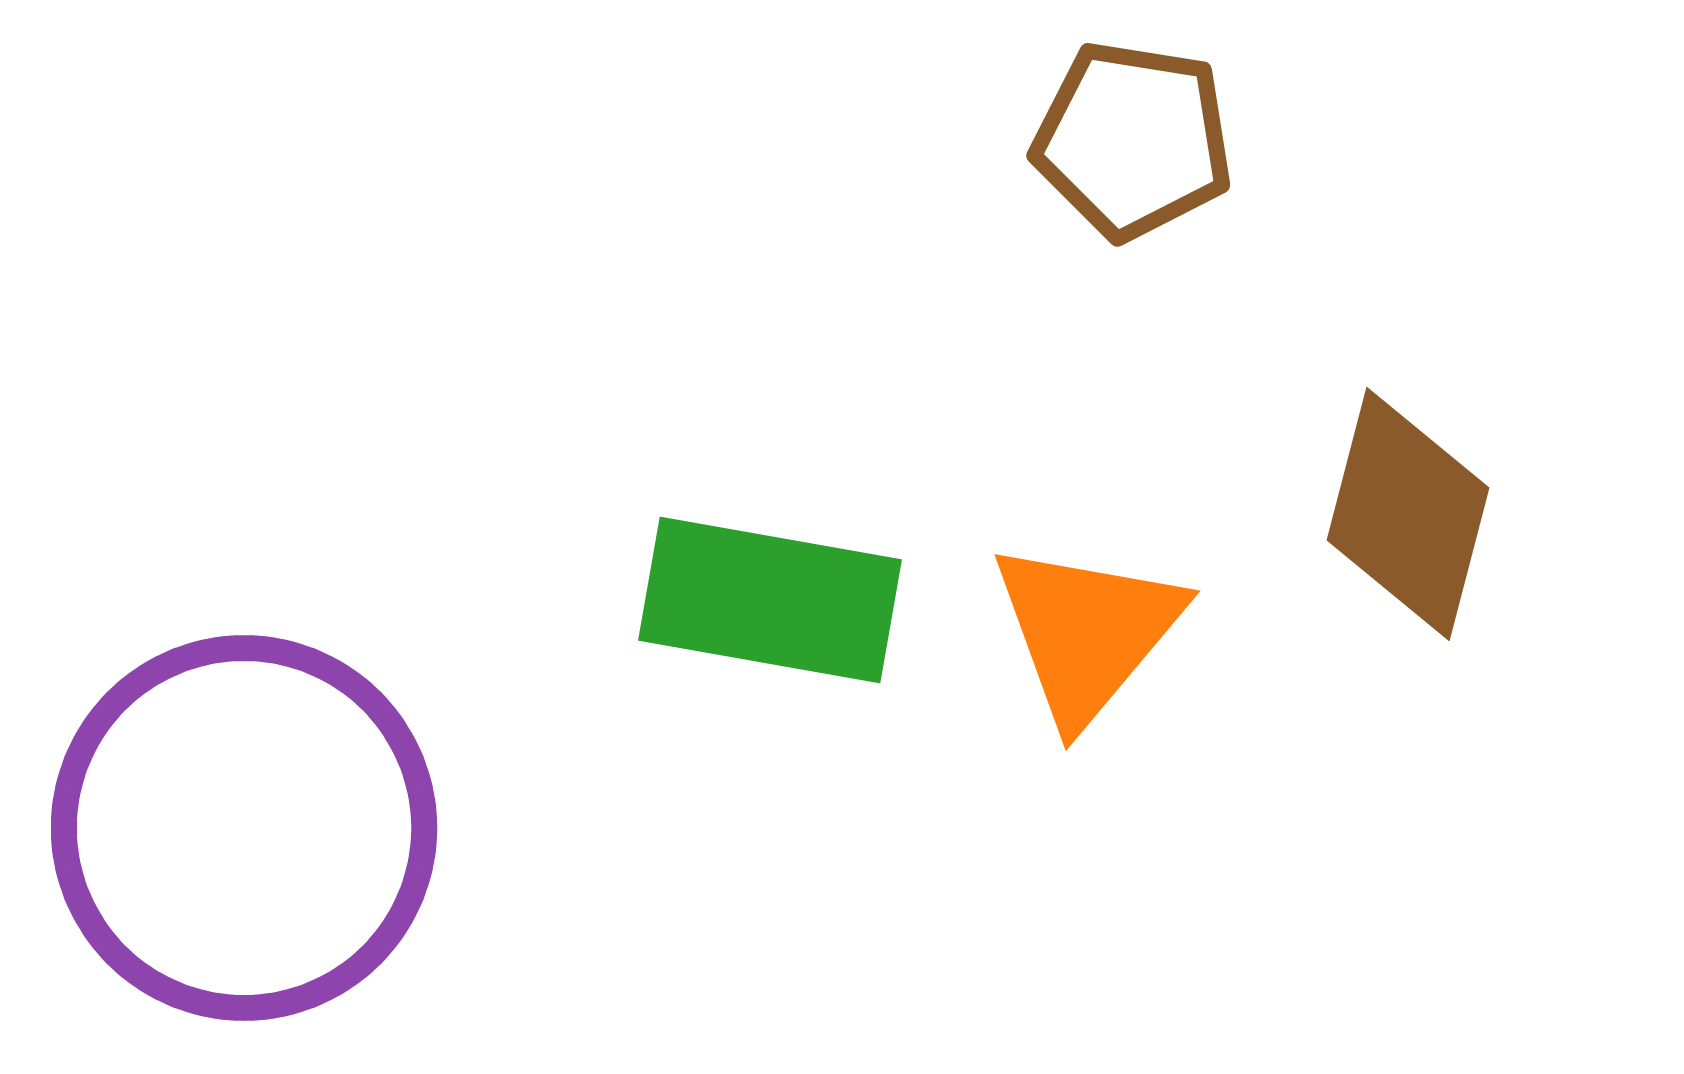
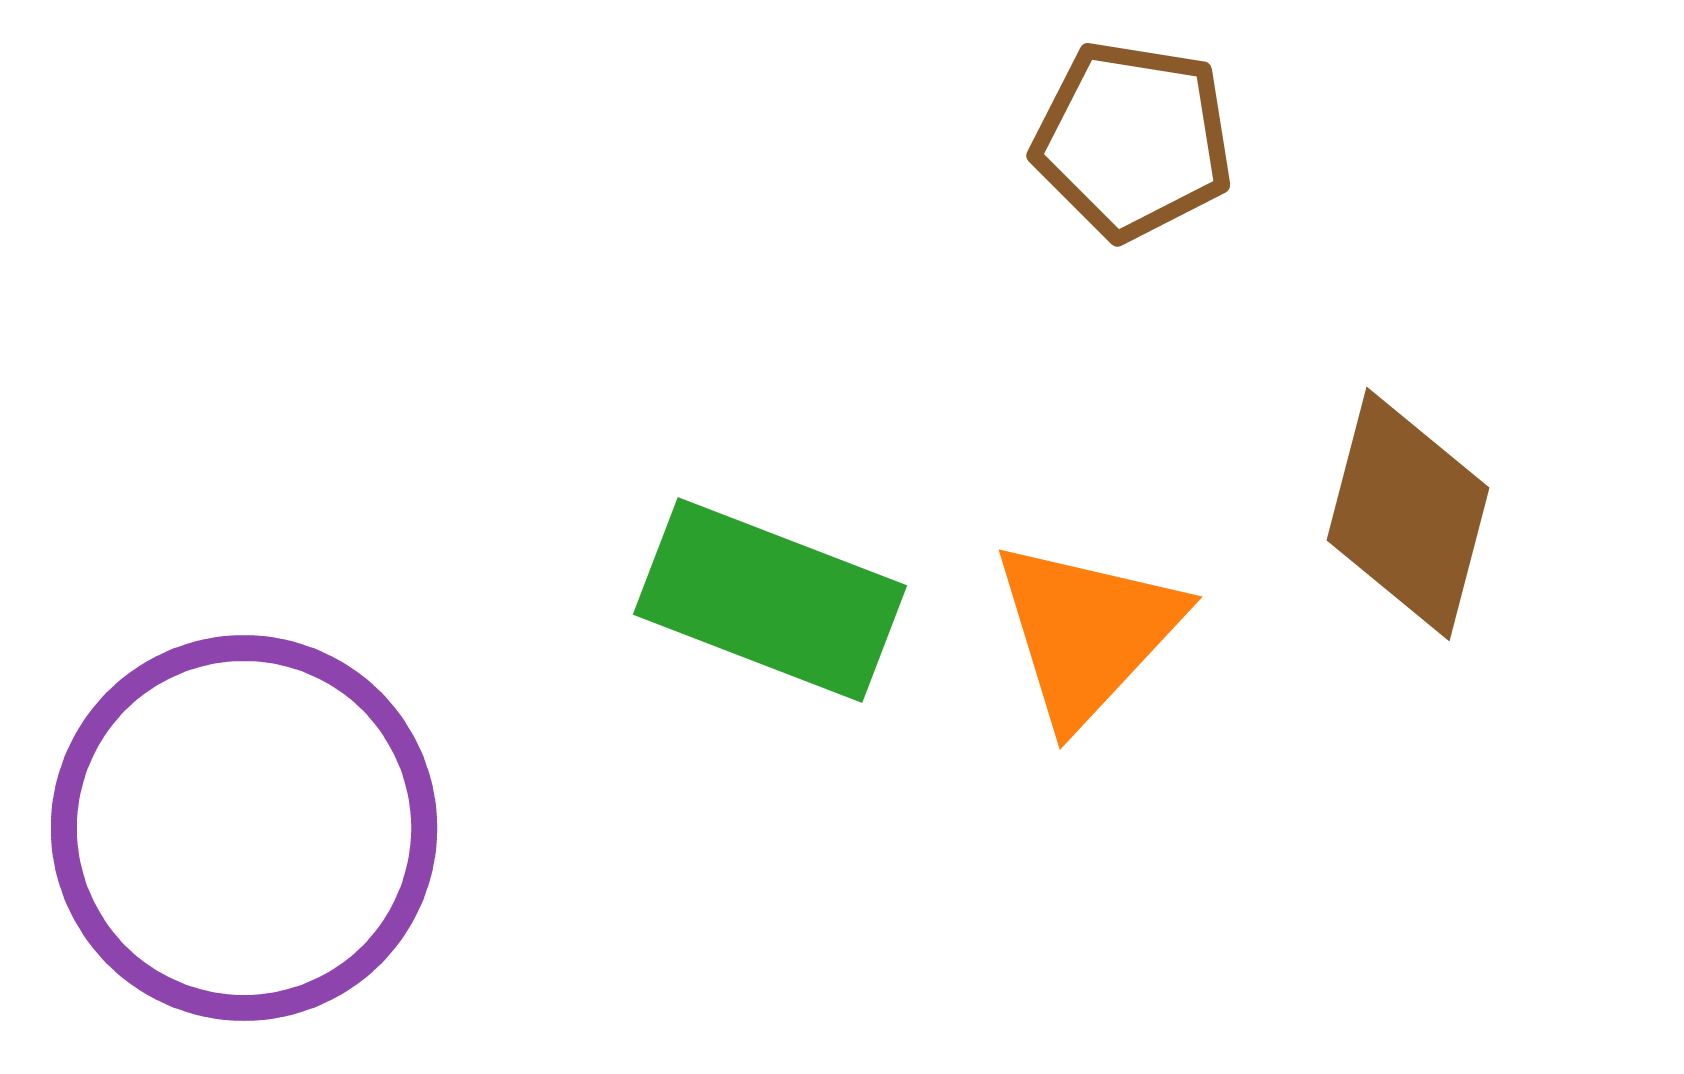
green rectangle: rotated 11 degrees clockwise
orange triangle: rotated 3 degrees clockwise
